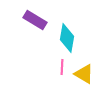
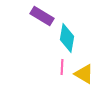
purple rectangle: moved 7 px right, 4 px up
